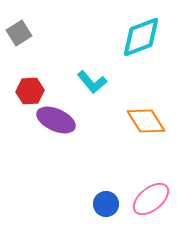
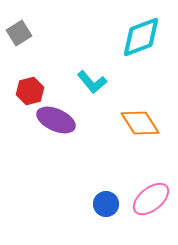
red hexagon: rotated 12 degrees counterclockwise
orange diamond: moved 6 px left, 2 px down
